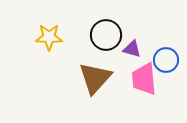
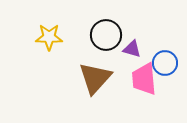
blue circle: moved 1 px left, 3 px down
